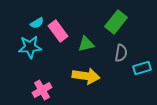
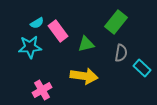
cyan rectangle: rotated 60 degrees clockwise
yellow arrow: moved 2 px left
